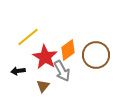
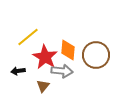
orange diamond: rotated 50 degrees counterclockwise
gray arrow: rotated 55 degrees counterclockwise
